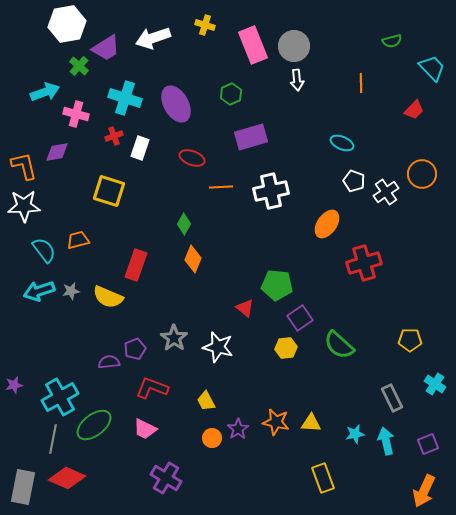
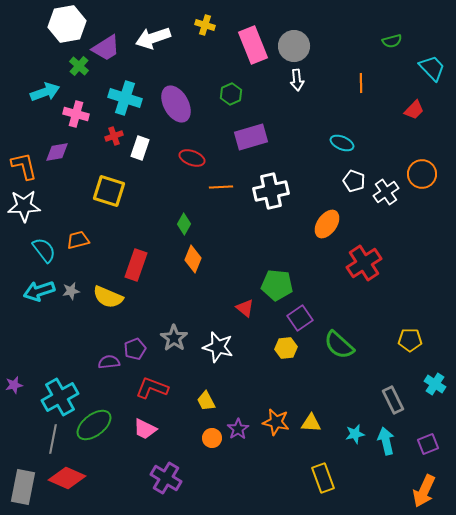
red cross at (364, 263): rotated 16 degrees counterclockwise
gray rectangle at (392, 398): moved 1 px right, 2 px down
